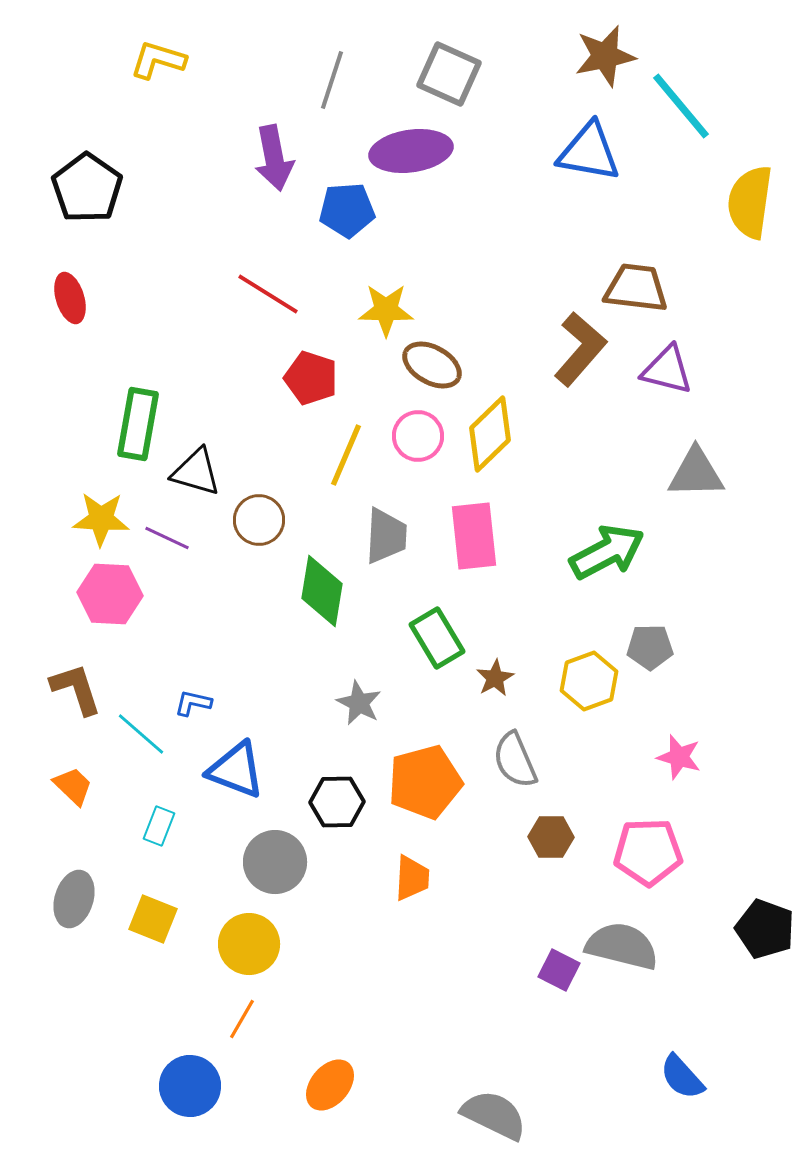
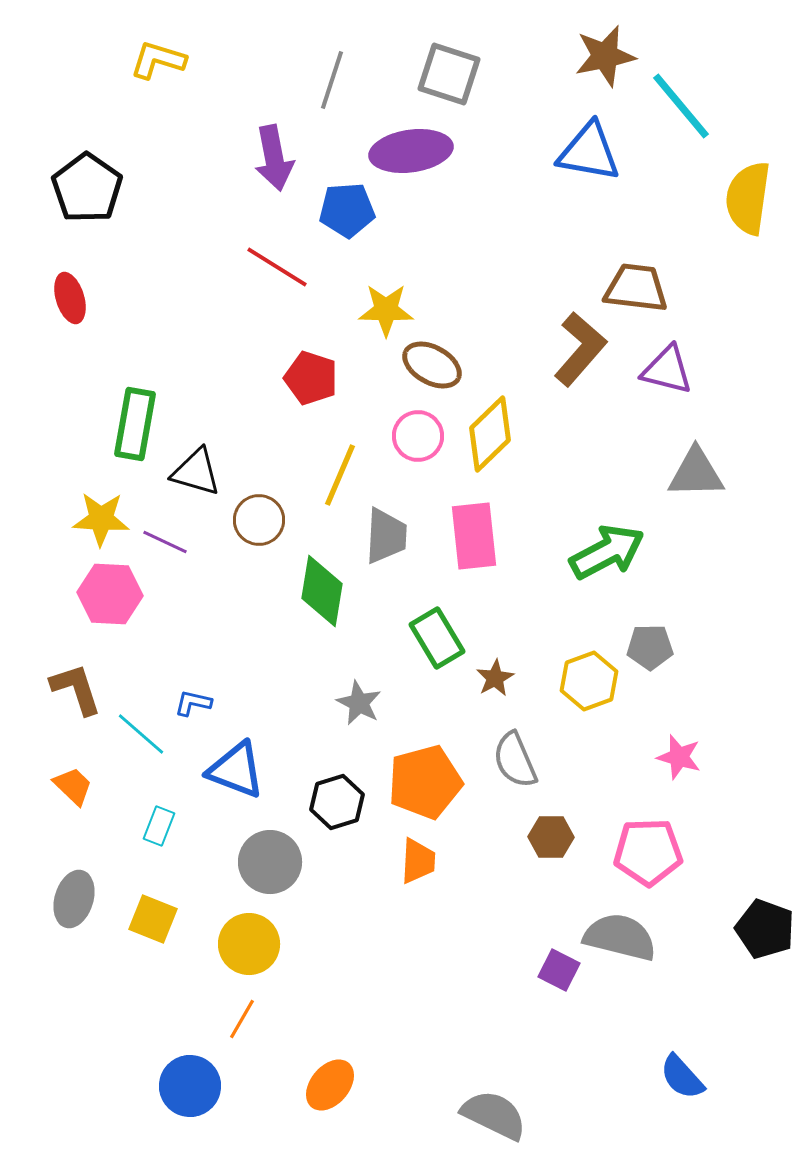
gray square at (449, 74): rotated 6 degrees counterclockwise
yellow semicircle at (750, 202): moved 2 px left, 4 px up
red line at (268, 294): moved 9 px right, 27 px up
green rectangle at (138, 424): moved 3 px left
yellow line at (346, 455): moved 6 px left, 20 px down
purple line at (167, 538): moved 2 px left, 4 px down
black hexagon at (337, 802): rotated 16 degrees counterclockwise
gray circle at (275, 862): moved 5 px left
orange trapezoid at (412, 878): moved 6 px right, 17 px up
gray semicircle at (622, 946): moved 2 px left, 9 px up
